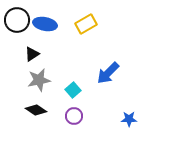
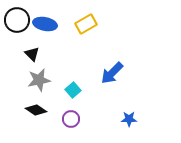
black triangle: rotated 42 degrees counterclockwise
blue arrow: moved 4 px right
purple circle: moved 3 px left, 3 px down
